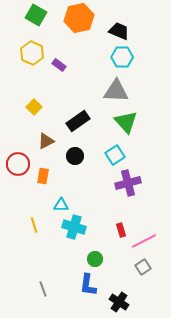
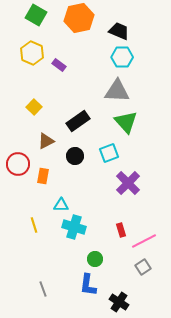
gray triangle: moved 1 px right
cyan square: moved 6 px left, 2 px up; rotated 12 degrees clockwise
purple cross: rotated 30 degrees counterclockwise
